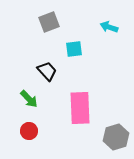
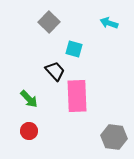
gray square: rotated 25 degrees counterclockwise
cyan arrow: moved 4 px up
cyan square: rotated 24 degrees clockwise
black trapezoid: moved 8 px right
pink rectangle: moved 3 px left, 12 px up
gray hexagon: moved 2 px left; rotated 25 degrees clockwise
